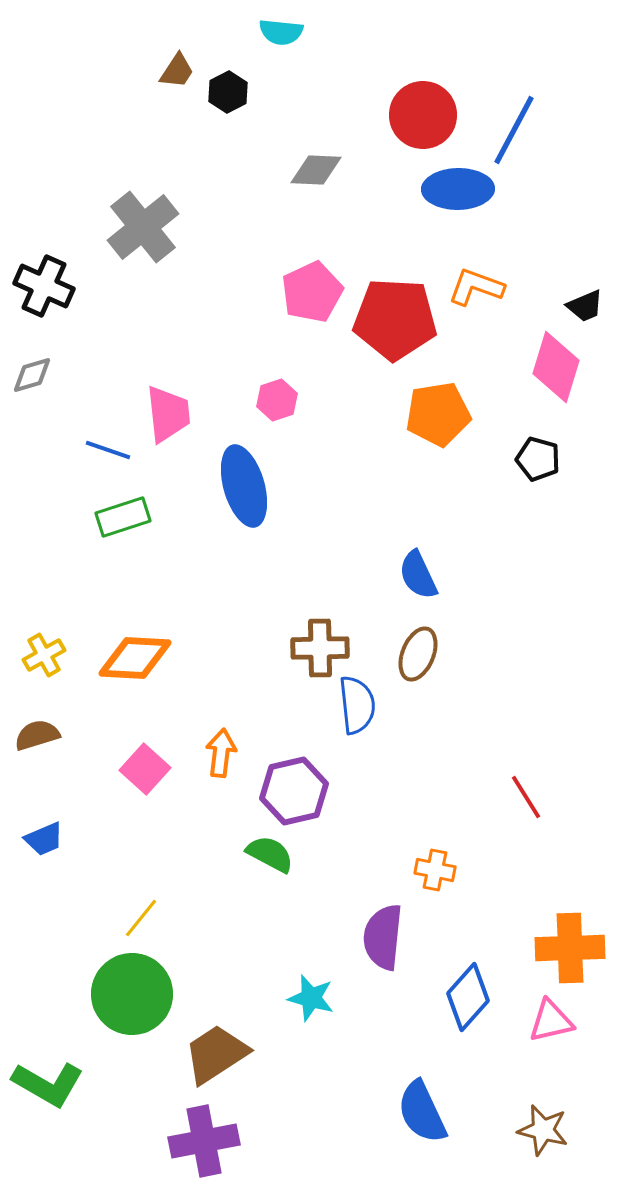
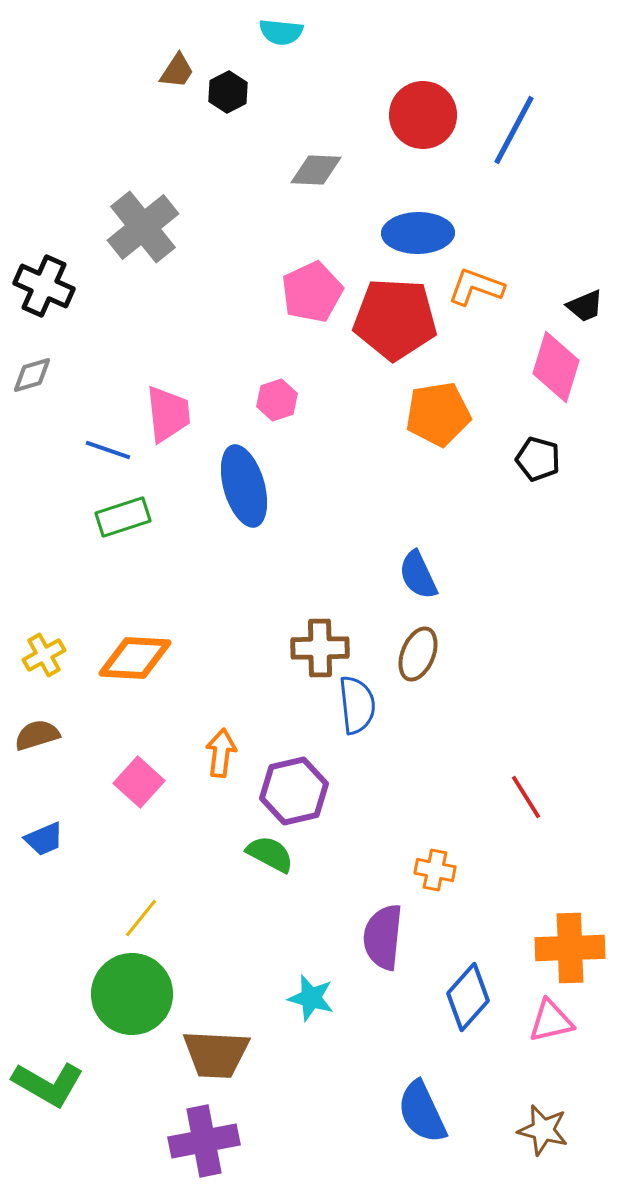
blue ellipse at (458, 189): moved 40 px left, 44 px down
pink square at (145, 769): moved 6 px left, 13 px down
brown trapezoid at (216, 1054): rotated 144 degrees counterclockwise
